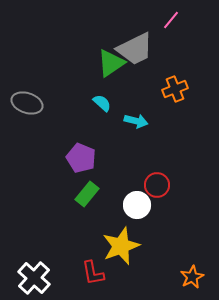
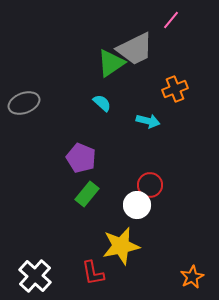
gray ellipse: moved 3 px left; rotated 40 degrees counterclockwise
cyan arrow: moved 12 px right
red circle: moved 7 px left
yellow star: rotated 9 degrees clockwise
white cross: moved 1 px right, 2 px up
